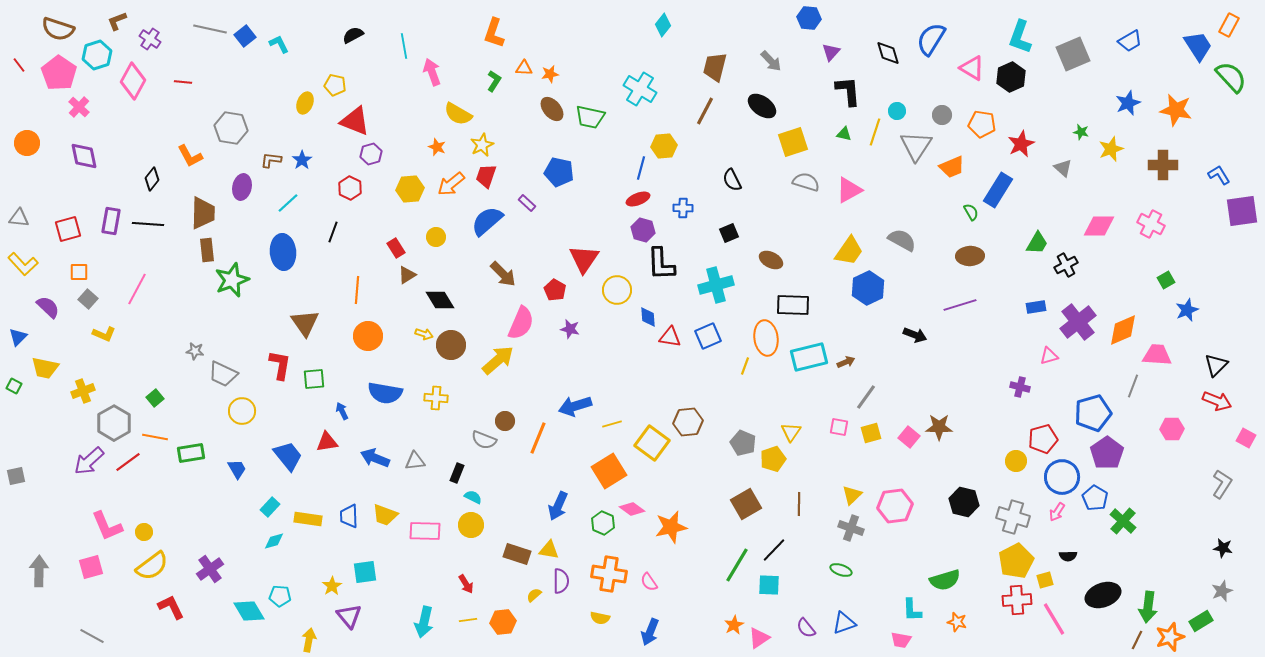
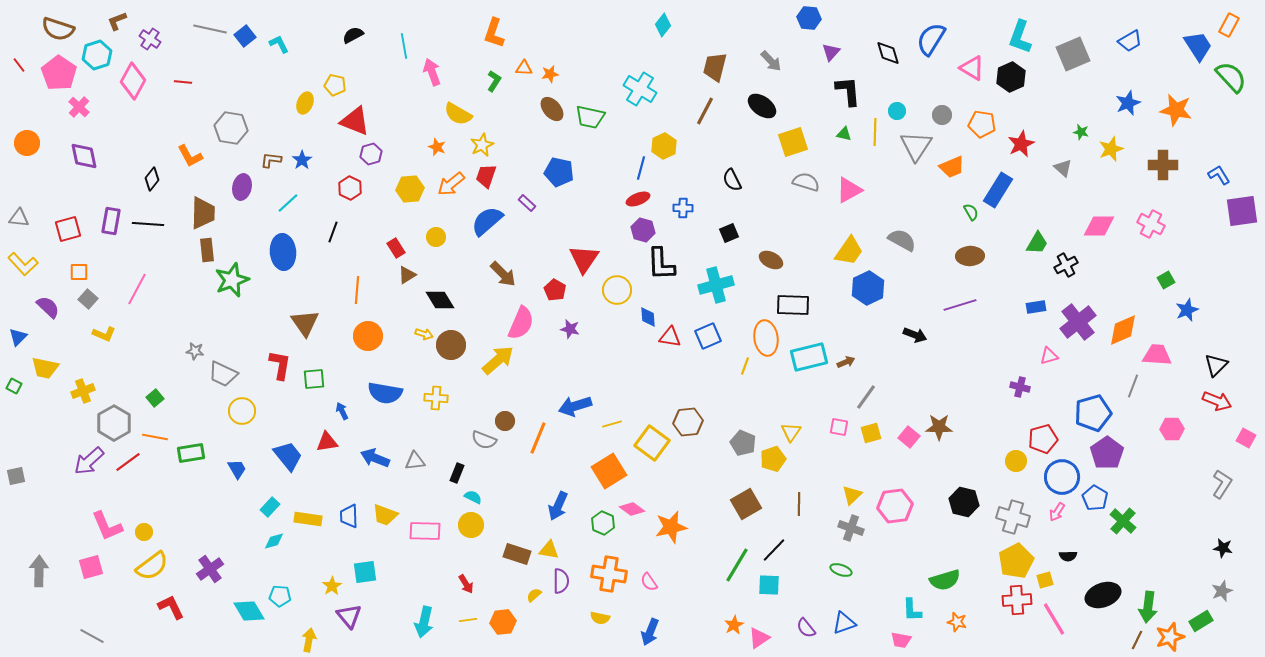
yellow line at (875, 132): rotated 16 degrees counterclockwise
yellow hexagon at (664, 146): rotated 20 degrees counterclockwise
